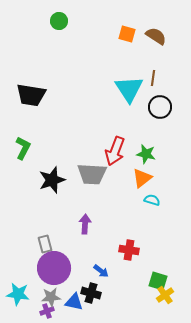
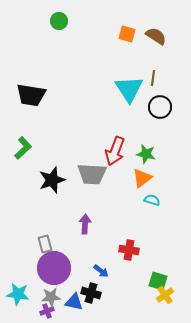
green L-shape: rotated 20 degrees clockwise
